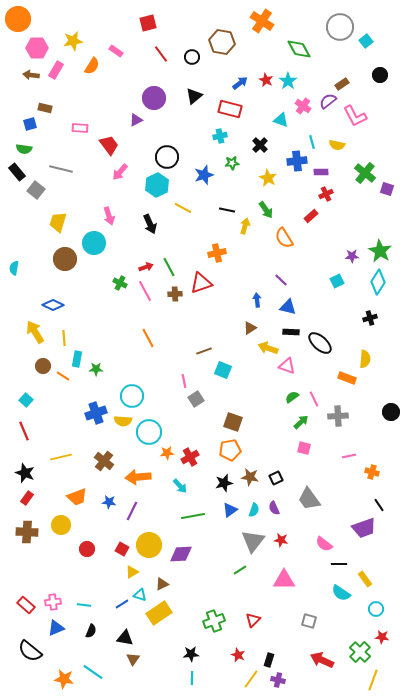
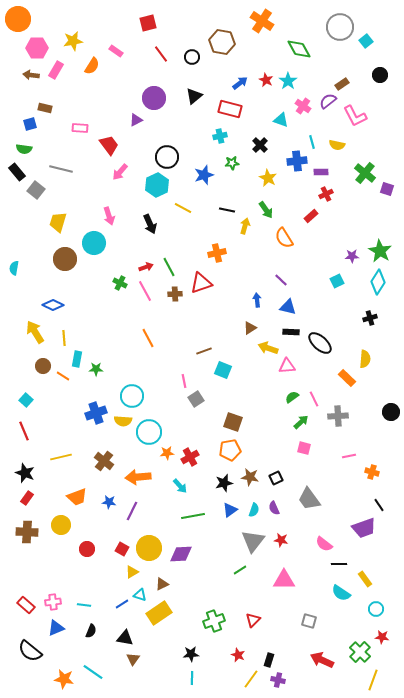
pink triangle at (287, 366): rotated 24 degrees counterclockwise
orange rectangle at (347, 378): rotated 24 degrees clockwise
yellow circle at (149, 545): moved 3 px down
